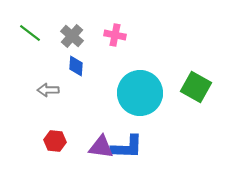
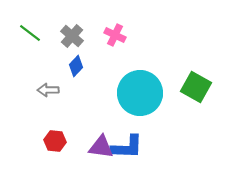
pink cross: rotated 15 degrees clockwise
blue diamond: rotated 40 degrees clockwise
